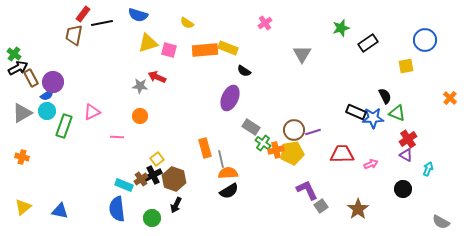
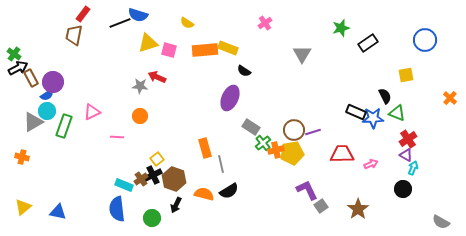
black line at (102, 23): moved 18 px right; rotated 10 degrees counterclockwise
yellow square at (406, 66): moved 9 px down
gray triangle at (22, 113): moved 11 px right, 9 px down
green cross at (263, 143): rotated 14 degrees clockwise
gray line at (221, 159): moved 5 px down
cyan arrow at (428, 169): moved 15 px left, 1 px up
orange semicircle at (228, 173): moved 24 px left, 21 px down; rotated 18 degrees clockwise
blue triangle at (60, 211): moved 2 px left, 1 px down
